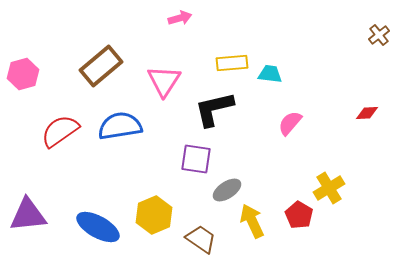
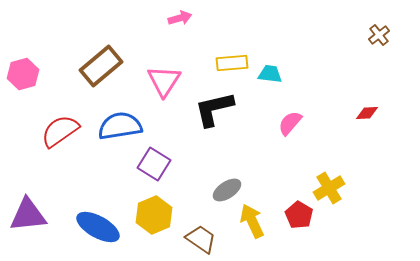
purple square: moved 42 px left, 5 px down; rotated 24 degrees clockwise
